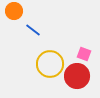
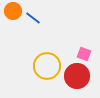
orange circle: moved 1 px left
blue line: moved 12 px up
yellow circle: moved 3 px left, 2 px down
